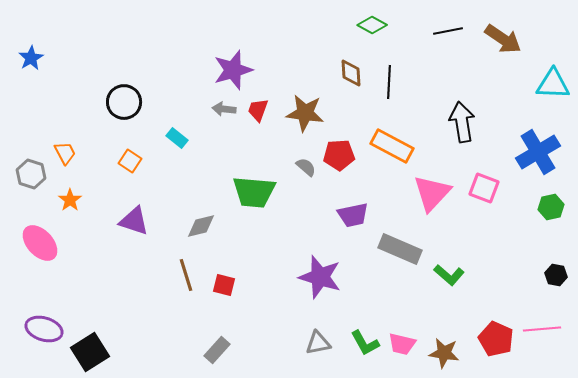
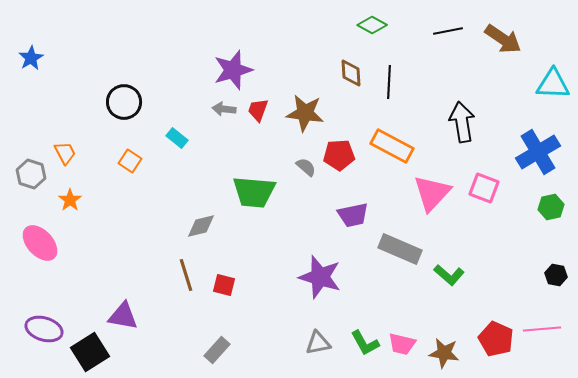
purple triangle at (134, 221): moved 11 px left, 95 px down; rotated 8 degrees counterclockwise
